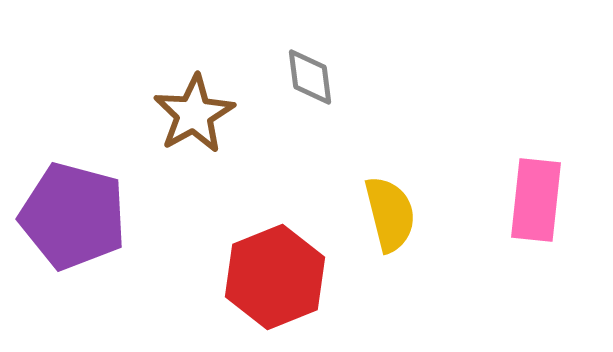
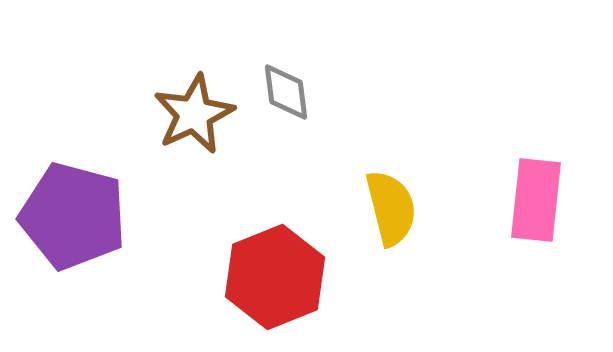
gray diamond: moved 24 px left, 15 px down
brown star: rotated 4 degrees clockwise
yellow semicircle: moved 1 px right, 6 px up
